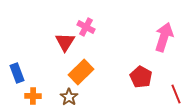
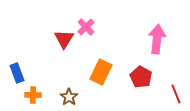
pink cross: rotated 18 degrees clockwise
pink arrow: moved 7 px left, 2 px down; rotated 12 degrees counterclockwise
red triangle: moved 1 px left, 3 px up
orange rectangle: moved 20 px right; rotated 20 degrees counterclockwise
orange cross: moved 1 px up
